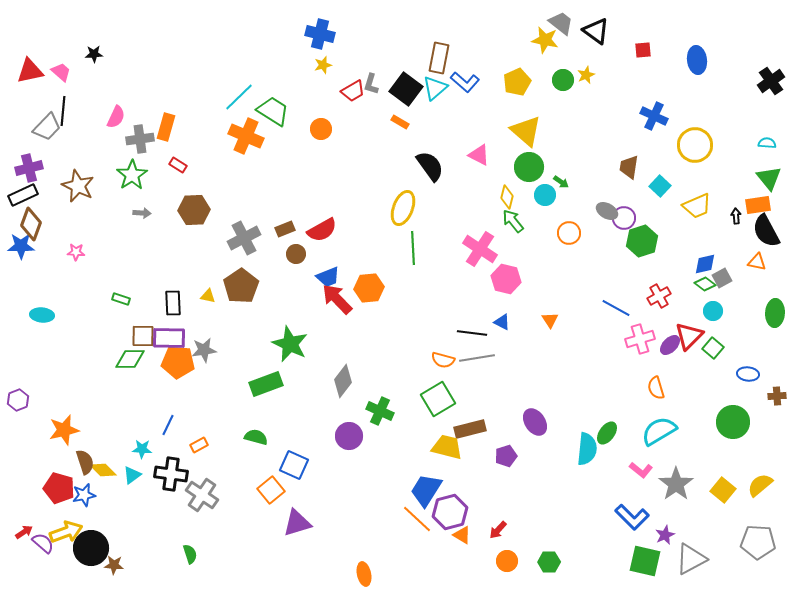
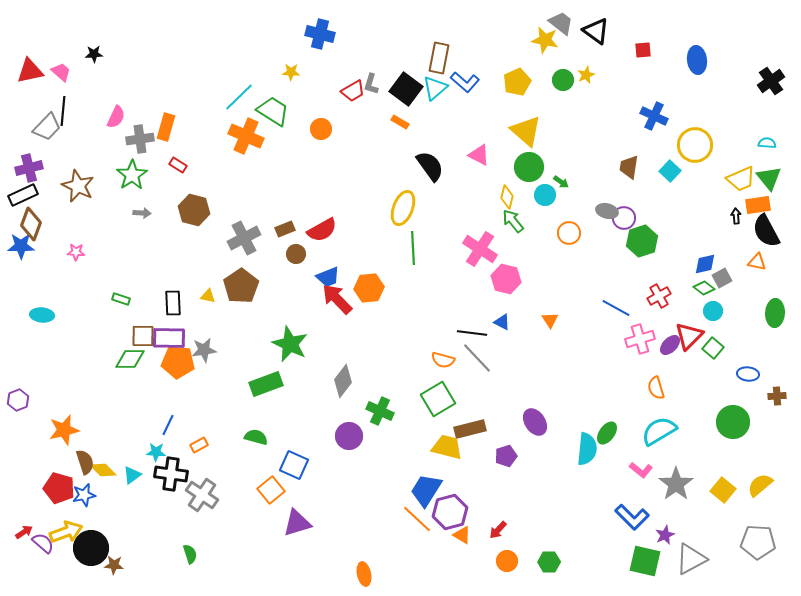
yellow star at (323, 65): moved 32 px left, 7 px down; rotated 18 degrees clockwise
cyan square at (660, 186): moved 10 px right, 15 px up
yellow trapezoid at (697, 206): moved 44 px right, 27 px up
brown hexagon at (194, 210): rotated 16 degrees clockwise
gray ellipse at (607, 211): rotated 15 degrees counterclockwise
green diamond at (705, 284): moved 1 px left, 4 px down
gray line at (477, 358): rotated 56 degrees clockwise
cyan star at (142, 449): moved 14 px right, 3 px down
